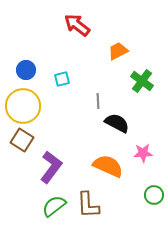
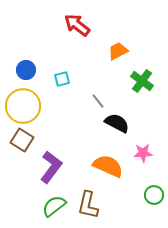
gray line: rotated 35 degrees counterclockwise
brown L-shape: rotated 16 degrees clockwise
